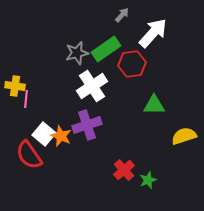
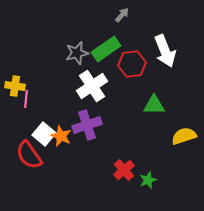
white arrow: moved 12 px right, 18 px down; rotated 116 degrees clockwise
